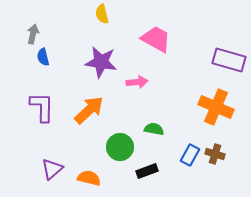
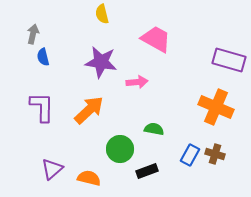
green circle: moved 2 px down
